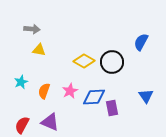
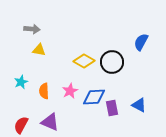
orange semicircle: rotated 21 degrees counterclockwise
blue triangle: moved 7 px left, 9 px down; rotated 28 degrees counterclockwise
red semicircle: moved 1 px left
